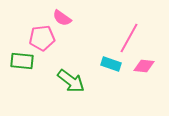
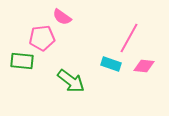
pink semicircle: moved 1 px up
